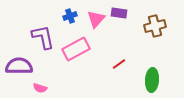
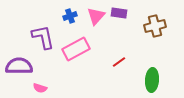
pink triangle: moved 3 px up
red line: moved 2 px up
